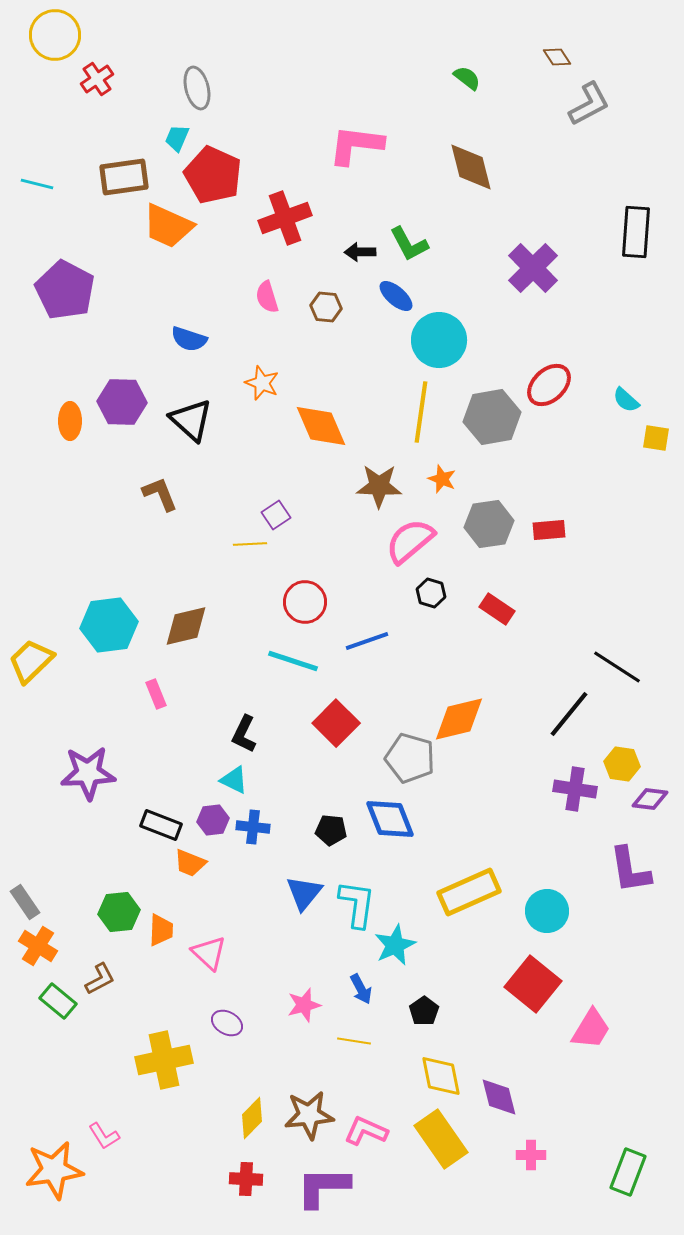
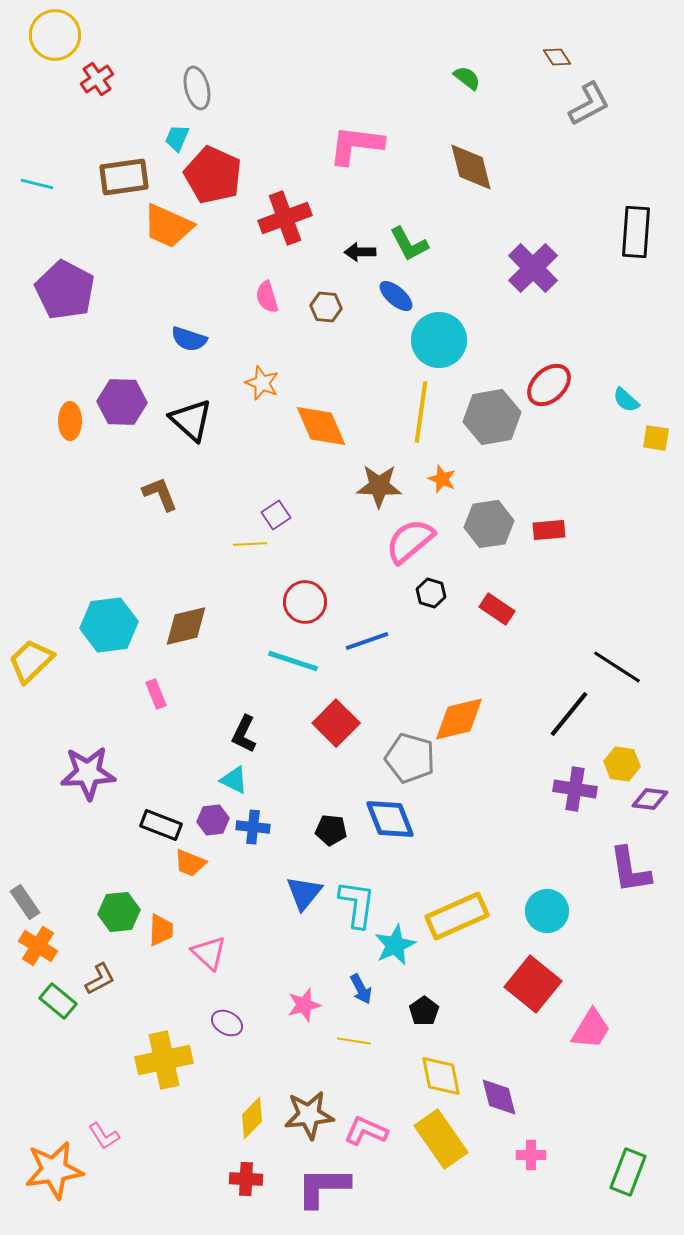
yellow rectangle at (469, 892): moved 12 px left, 24 px down
